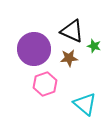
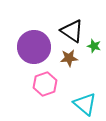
black triangle: rotated 10 degrees clockwise
purple circle: moved 2 px up
